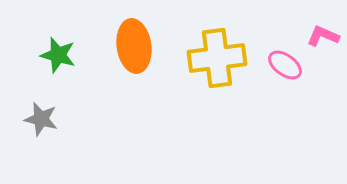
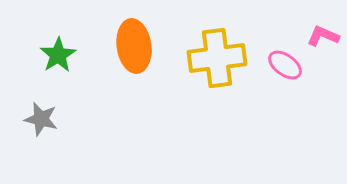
green star: rotated 24 degrees clockwise
